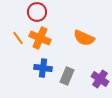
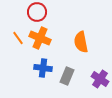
orange semicircle: moved 3 px left, 4 px down; rotated 55 degrees clockwise
